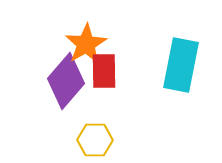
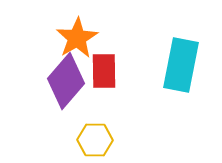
orange star: moved 9 px left, 6 px up
